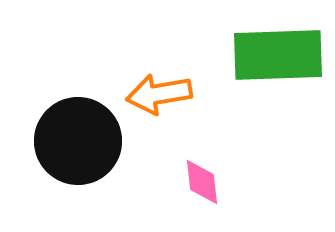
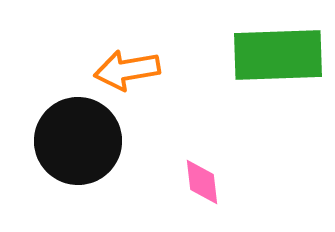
orange arrow: moved 32 px left, 24 px up
